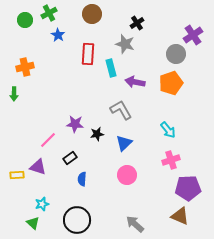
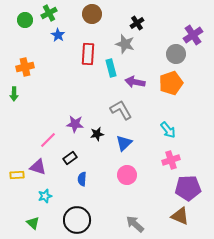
cyan star: moved 3 px right, 8 px up
